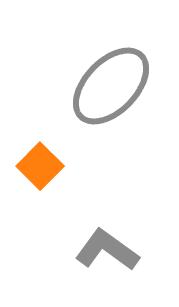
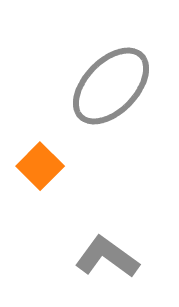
gray L-shape: moved 7 px down
